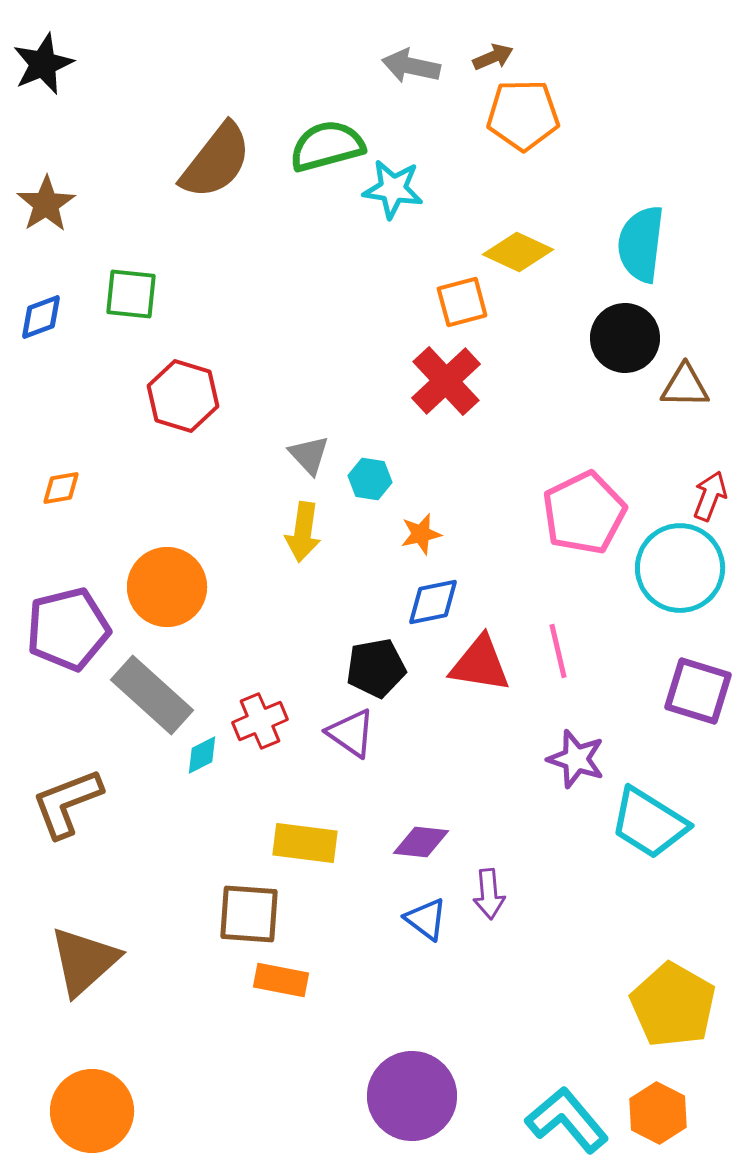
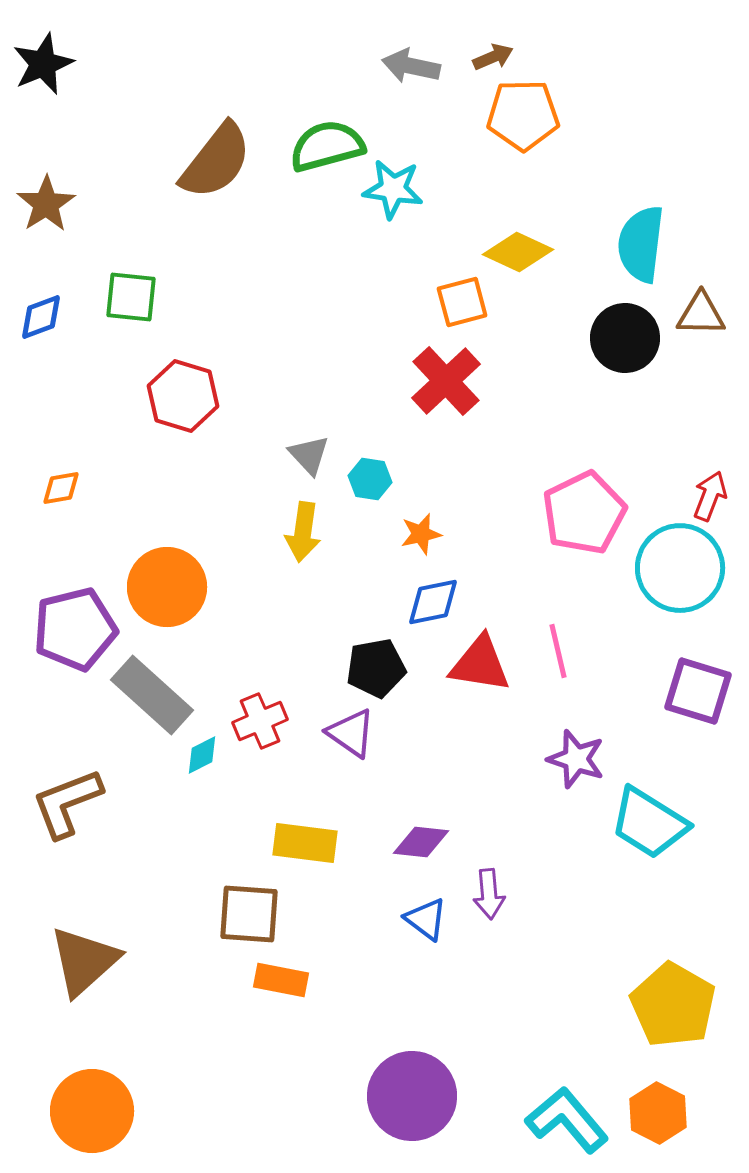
green square at (131, 294): moved 3 px down
brown triangle at (685, 386): moved 16 px right, 72 px up
purple pentagon at (68, 629): moved 7 px right
